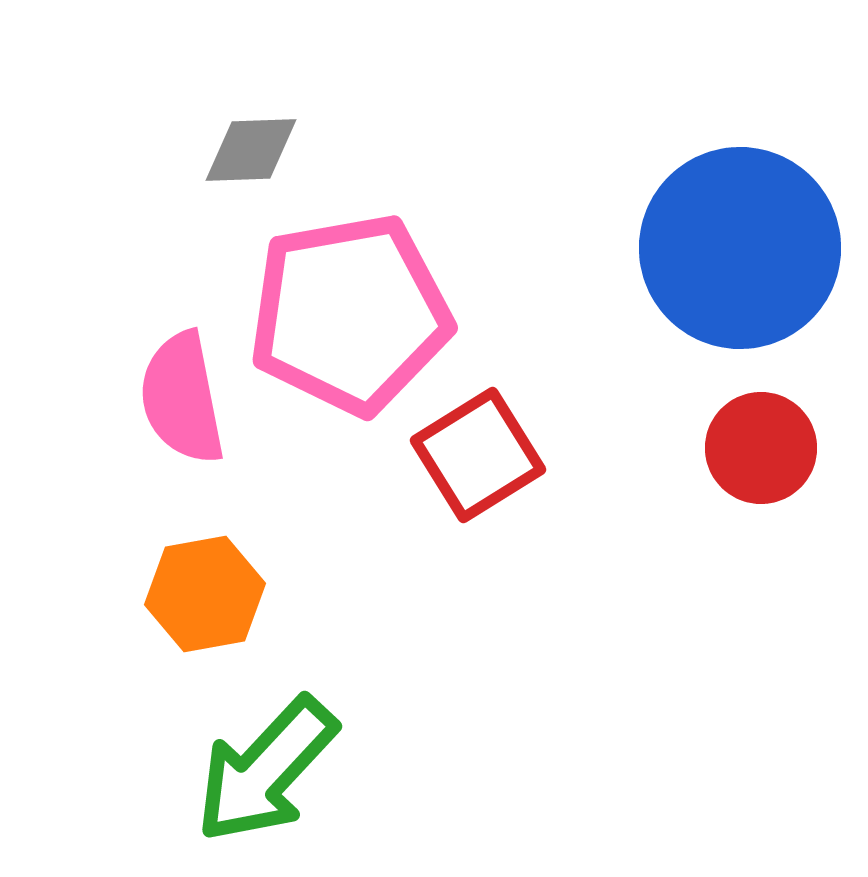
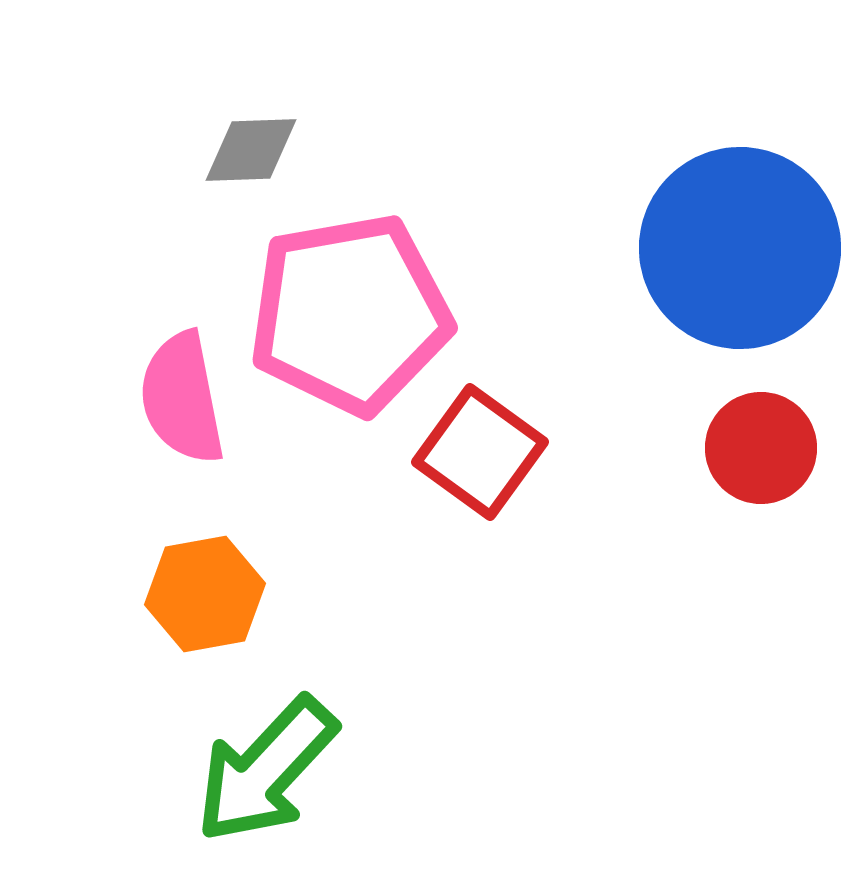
red square: moved 2 px right, 3 px up; rotated 22 degrees counterclockwise
